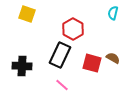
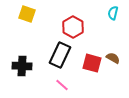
red hexagon: moved 2 px up
